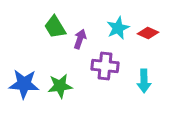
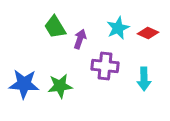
cyan arrow: moved 2 px up
